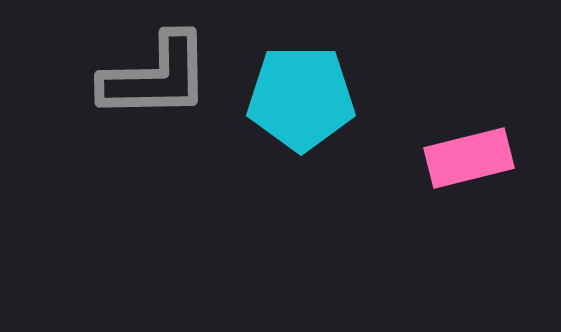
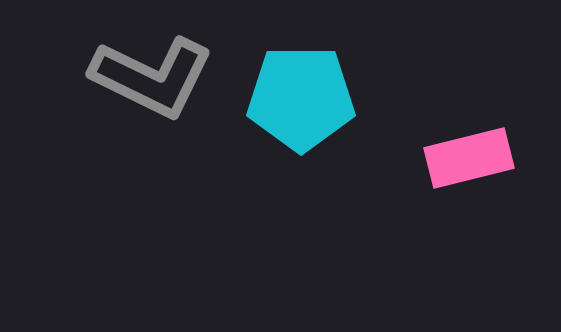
gray L-shape: moved 4 px left; rotated 27 degrees clockwise
